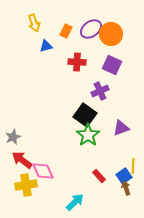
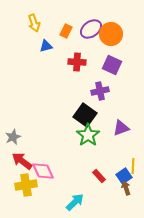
purple cross: rotated 12 degrees clockwise
red arrow: moved 1 px down
